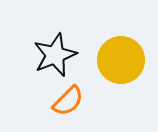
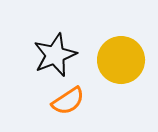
orange semicircle: rotated 12 degrees clockwise
